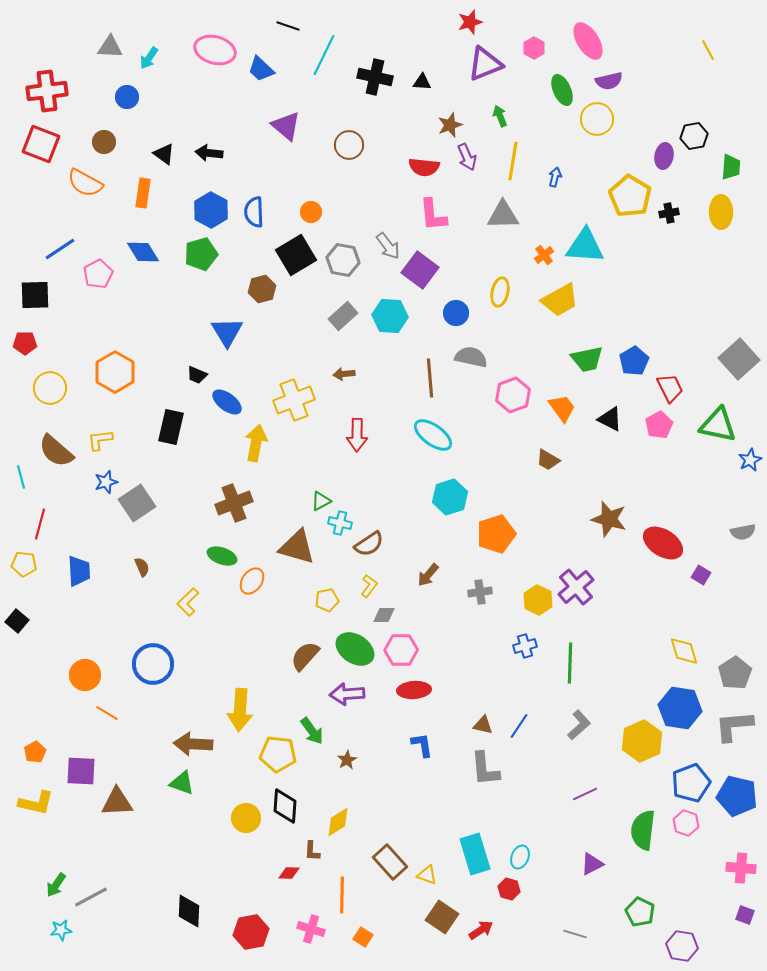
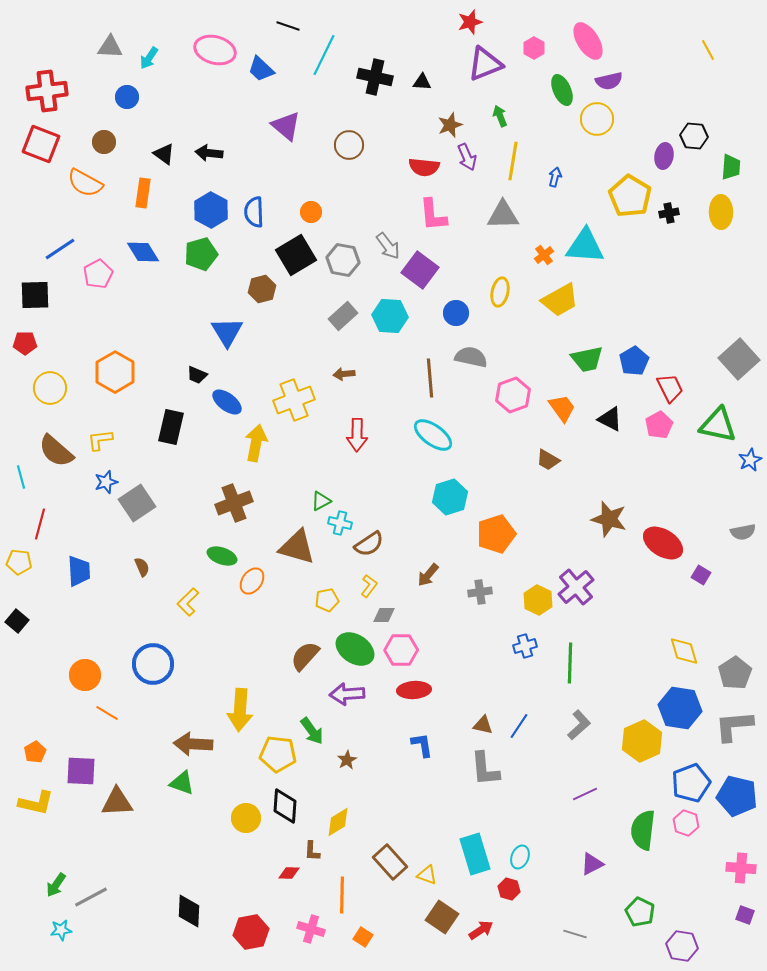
black hexagon at (694, 136): rotated 16 degrees clockwise
yellow pentagon at (24, 564): moved 5 px left, 2 px up
